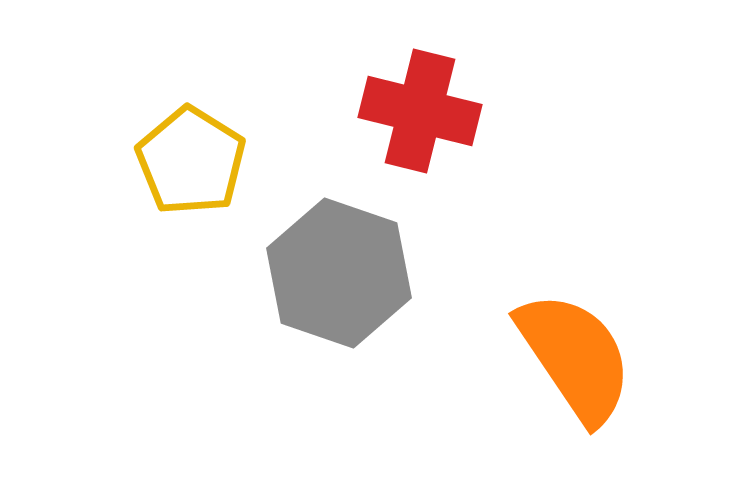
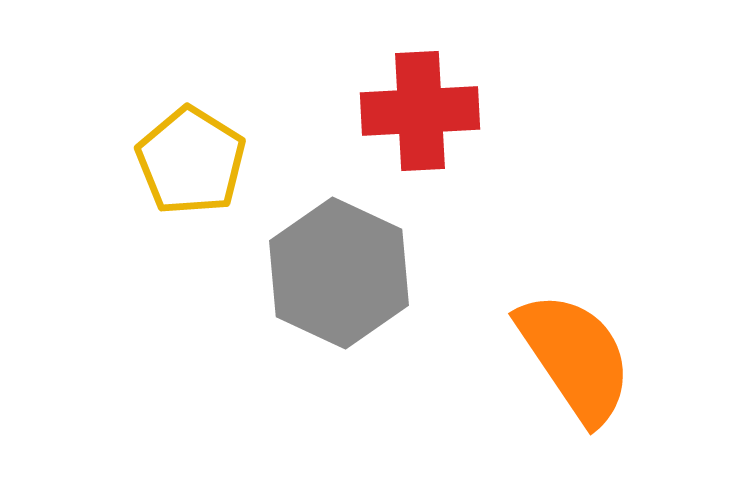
red cross: rotated 17 degrees counterclockwise
gray hexagon: rotated 6 degrees clockwise
